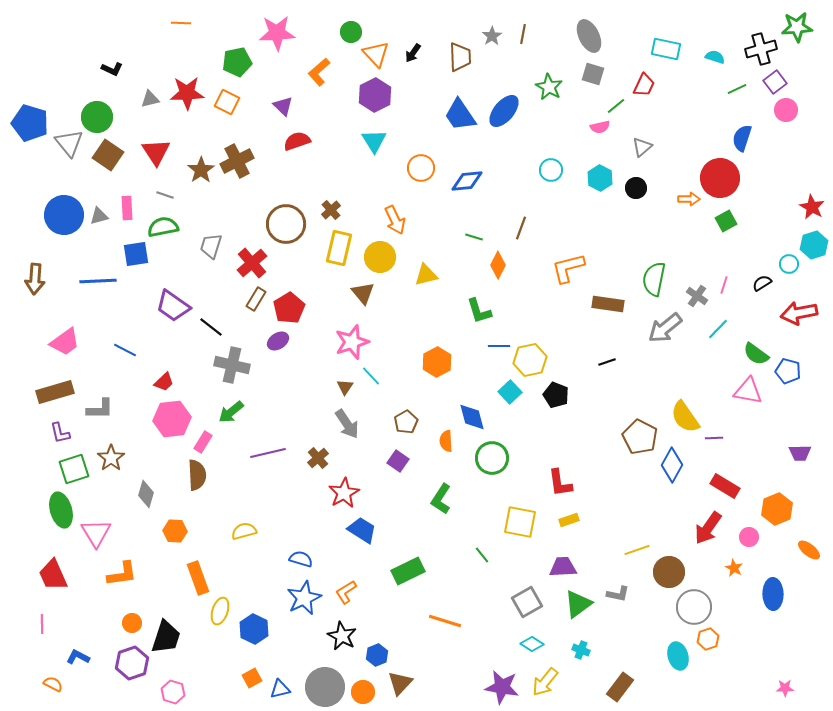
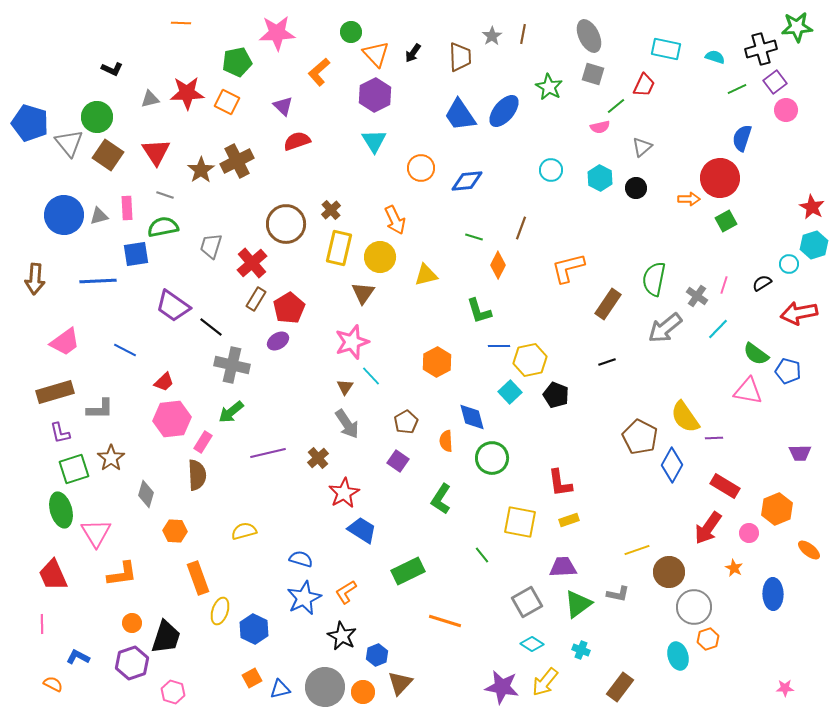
brown triangle at (363, 293): rotated 15 degrees clockwise
brown rectangle at (608, 304): rotated 64 degrees counterclockwise
pink circle at (749, 537): moved 4 px up
